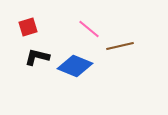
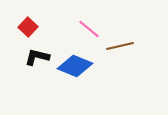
red square: rotated 30 degrees counterclockwise
